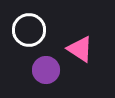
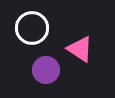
white circle: moved 3 px right, 2 px up
